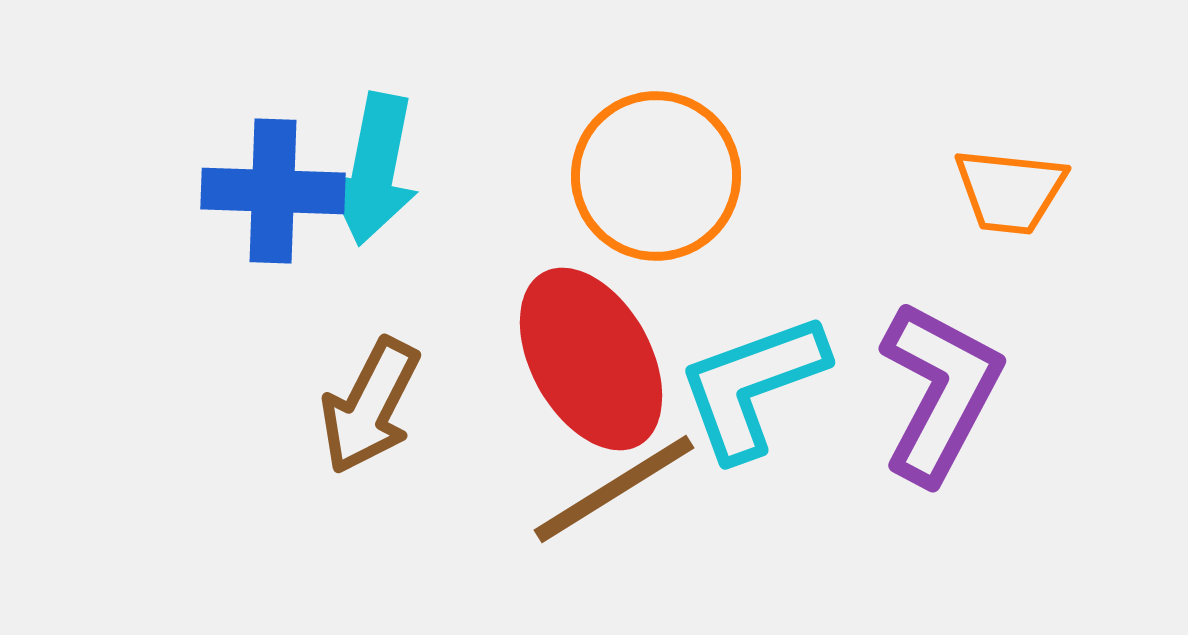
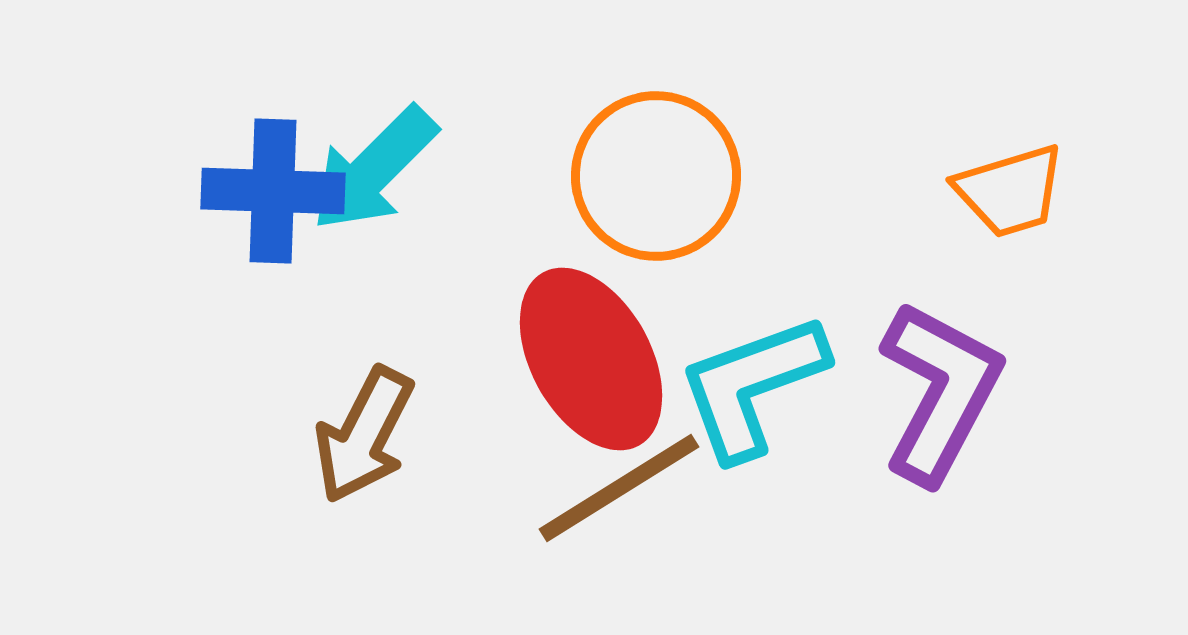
cyan arrow: rotated 34 degrees clockwise
orange trapezoid: rotated 23 degrees counterclockwise
brown arrow: moved 6 px left, 29 px down
brown line: moved 5 px right, 1 px up
